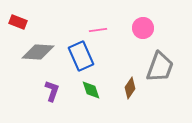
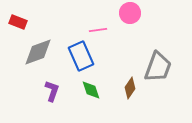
pink circle: moved 13 px left, 15 px up
gray diamond: rotated 24 degrees counterclockwise
gray trapezoid: moved 2 px left
